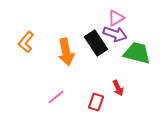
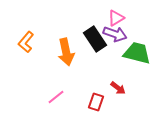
black rectangle: moved 1 px left, 4 px up
red arrow: rotated 28 degrees counterclockwise
